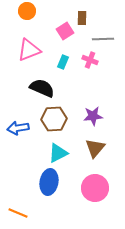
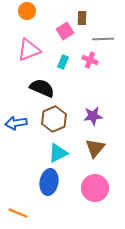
brown hexagon: rotated 20 degrees counterclockwise
blue arrow: moved 2 px left, 5 px up
